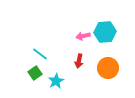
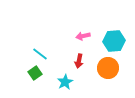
cyan hexagon: moved 9 px right, 9 px down
cyan star: moved 9 px right, 1 px down
